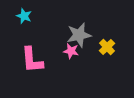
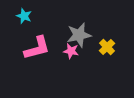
pink L-shape: moved 5 px right, 12 px up; rotated 100 degrees counterclockwise
